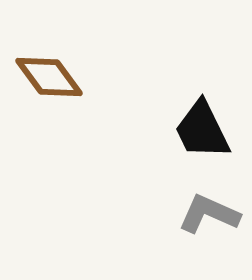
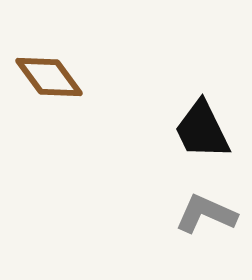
gray L-shape: moved 3 px left
